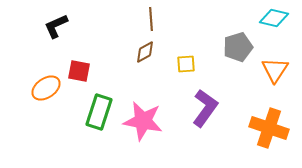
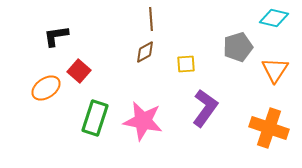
black L-shape: moved 10 px down; rotated 16 degrees clockwise
red square: rotated 30 degrees clockwise
green rectangle: moved 4 px left, 6 px down
